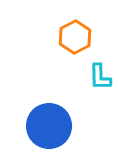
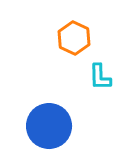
orange hexagon: moved 1 px left, 1 px down; rotated 8 degrees counterclockwise
